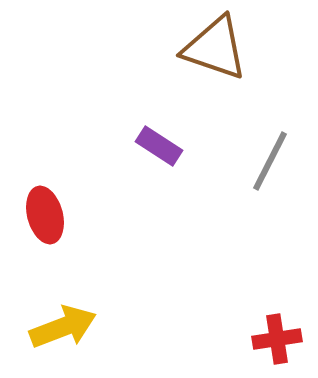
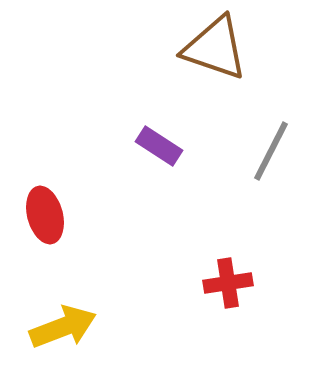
gray line: moved 1 px right, 10 px up
red cross: moved 49 px left, 56 px up
